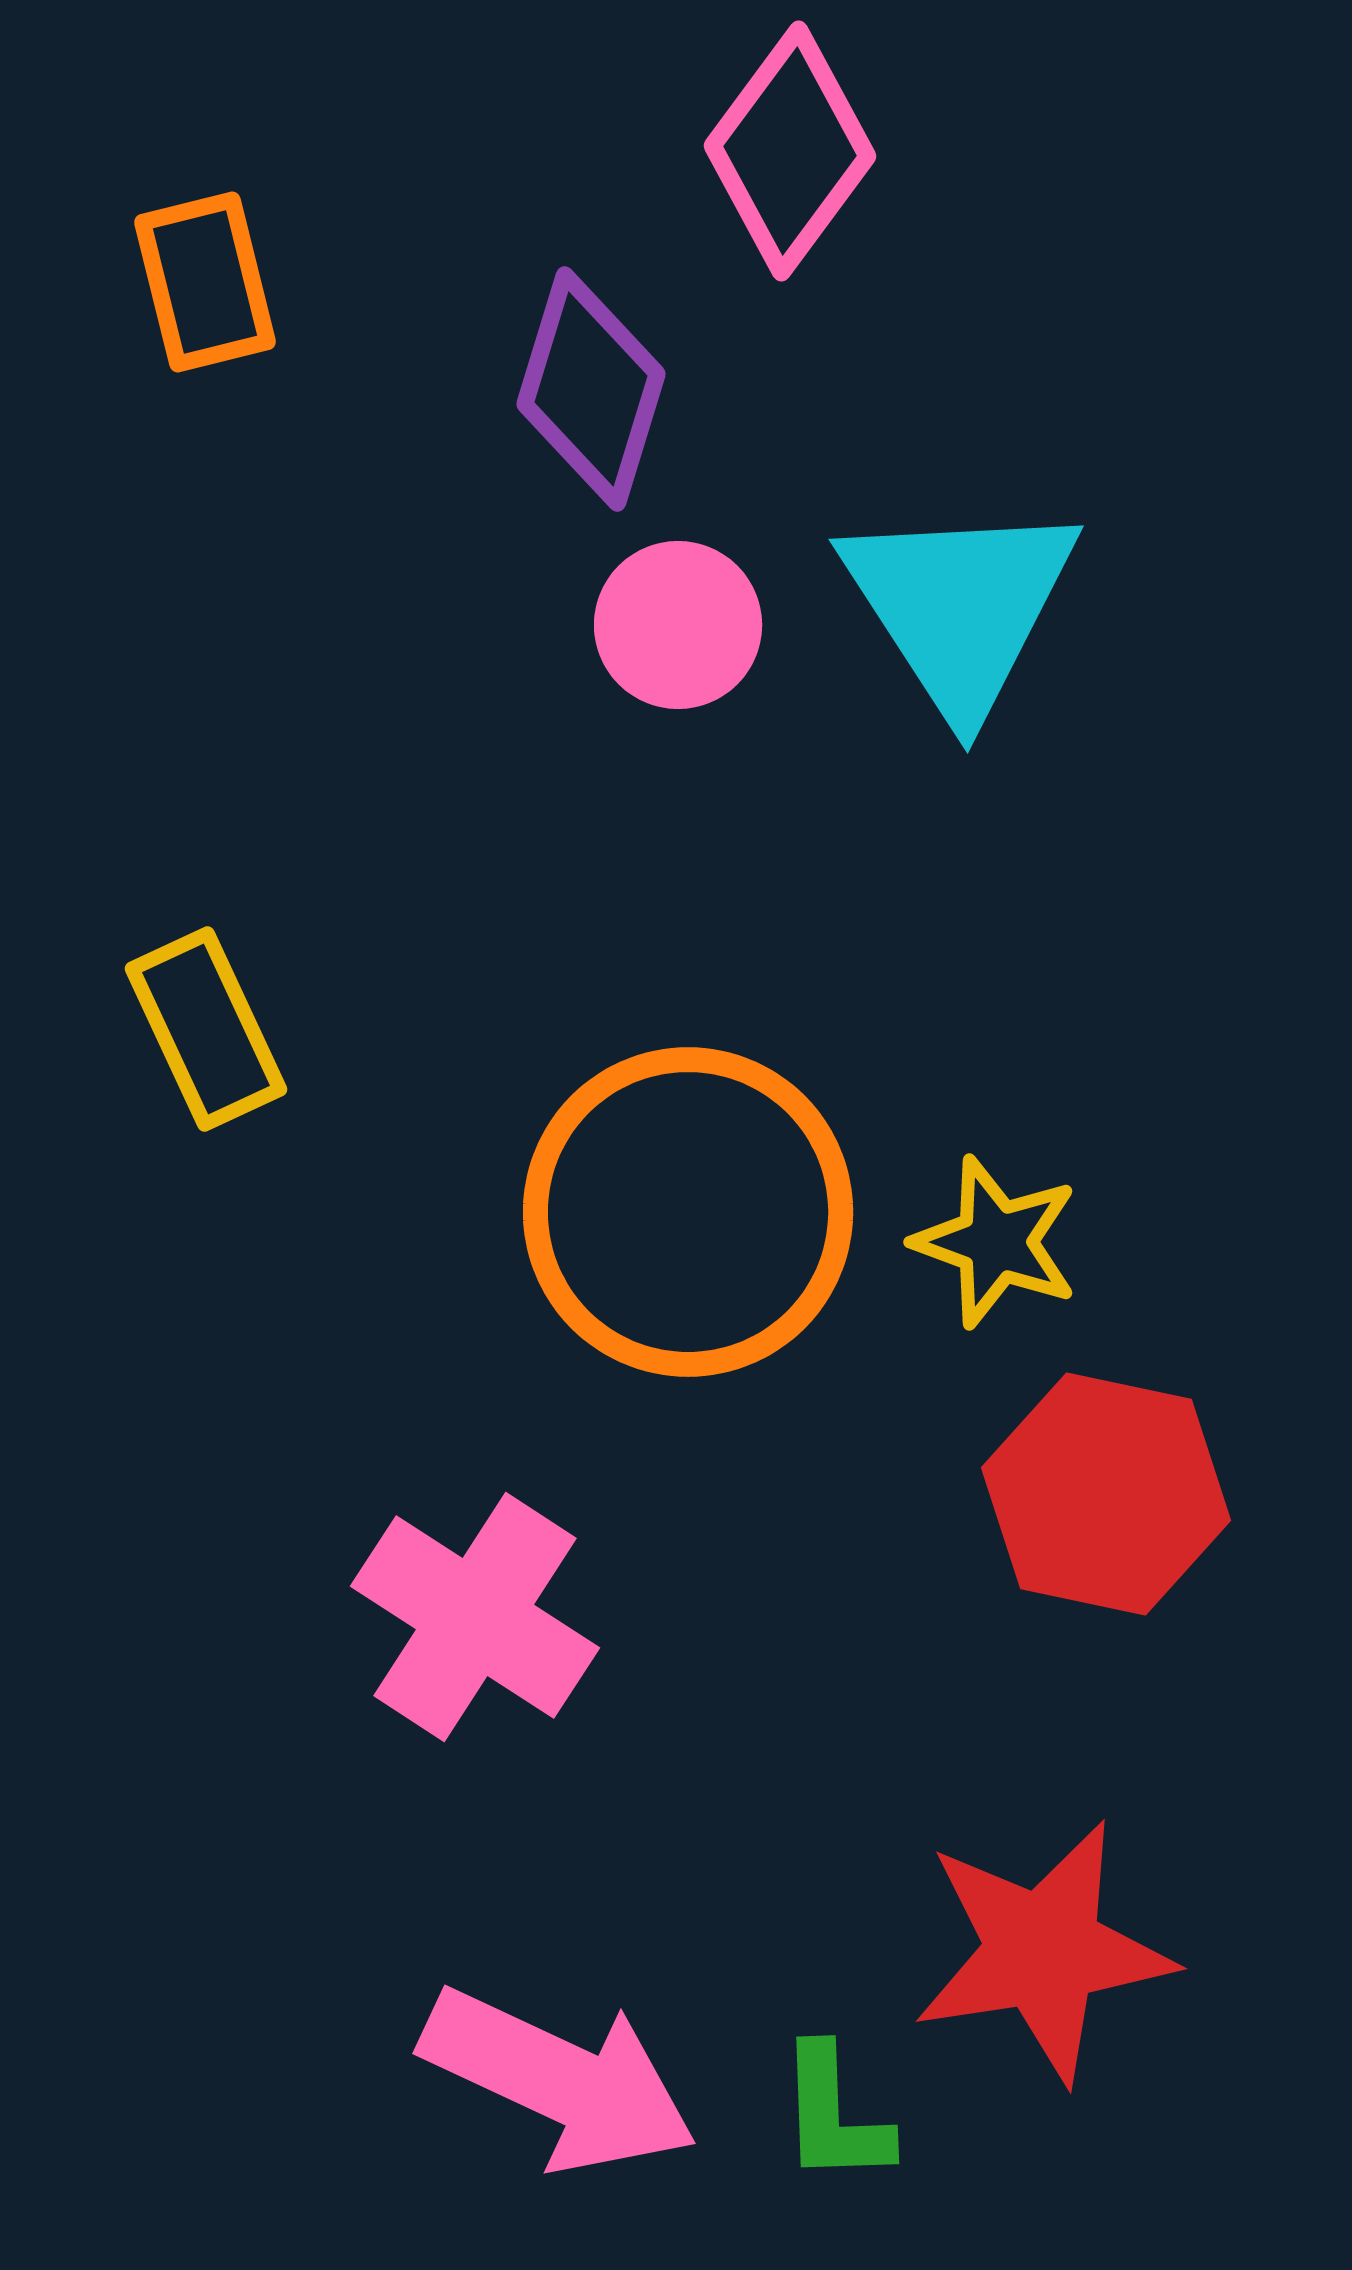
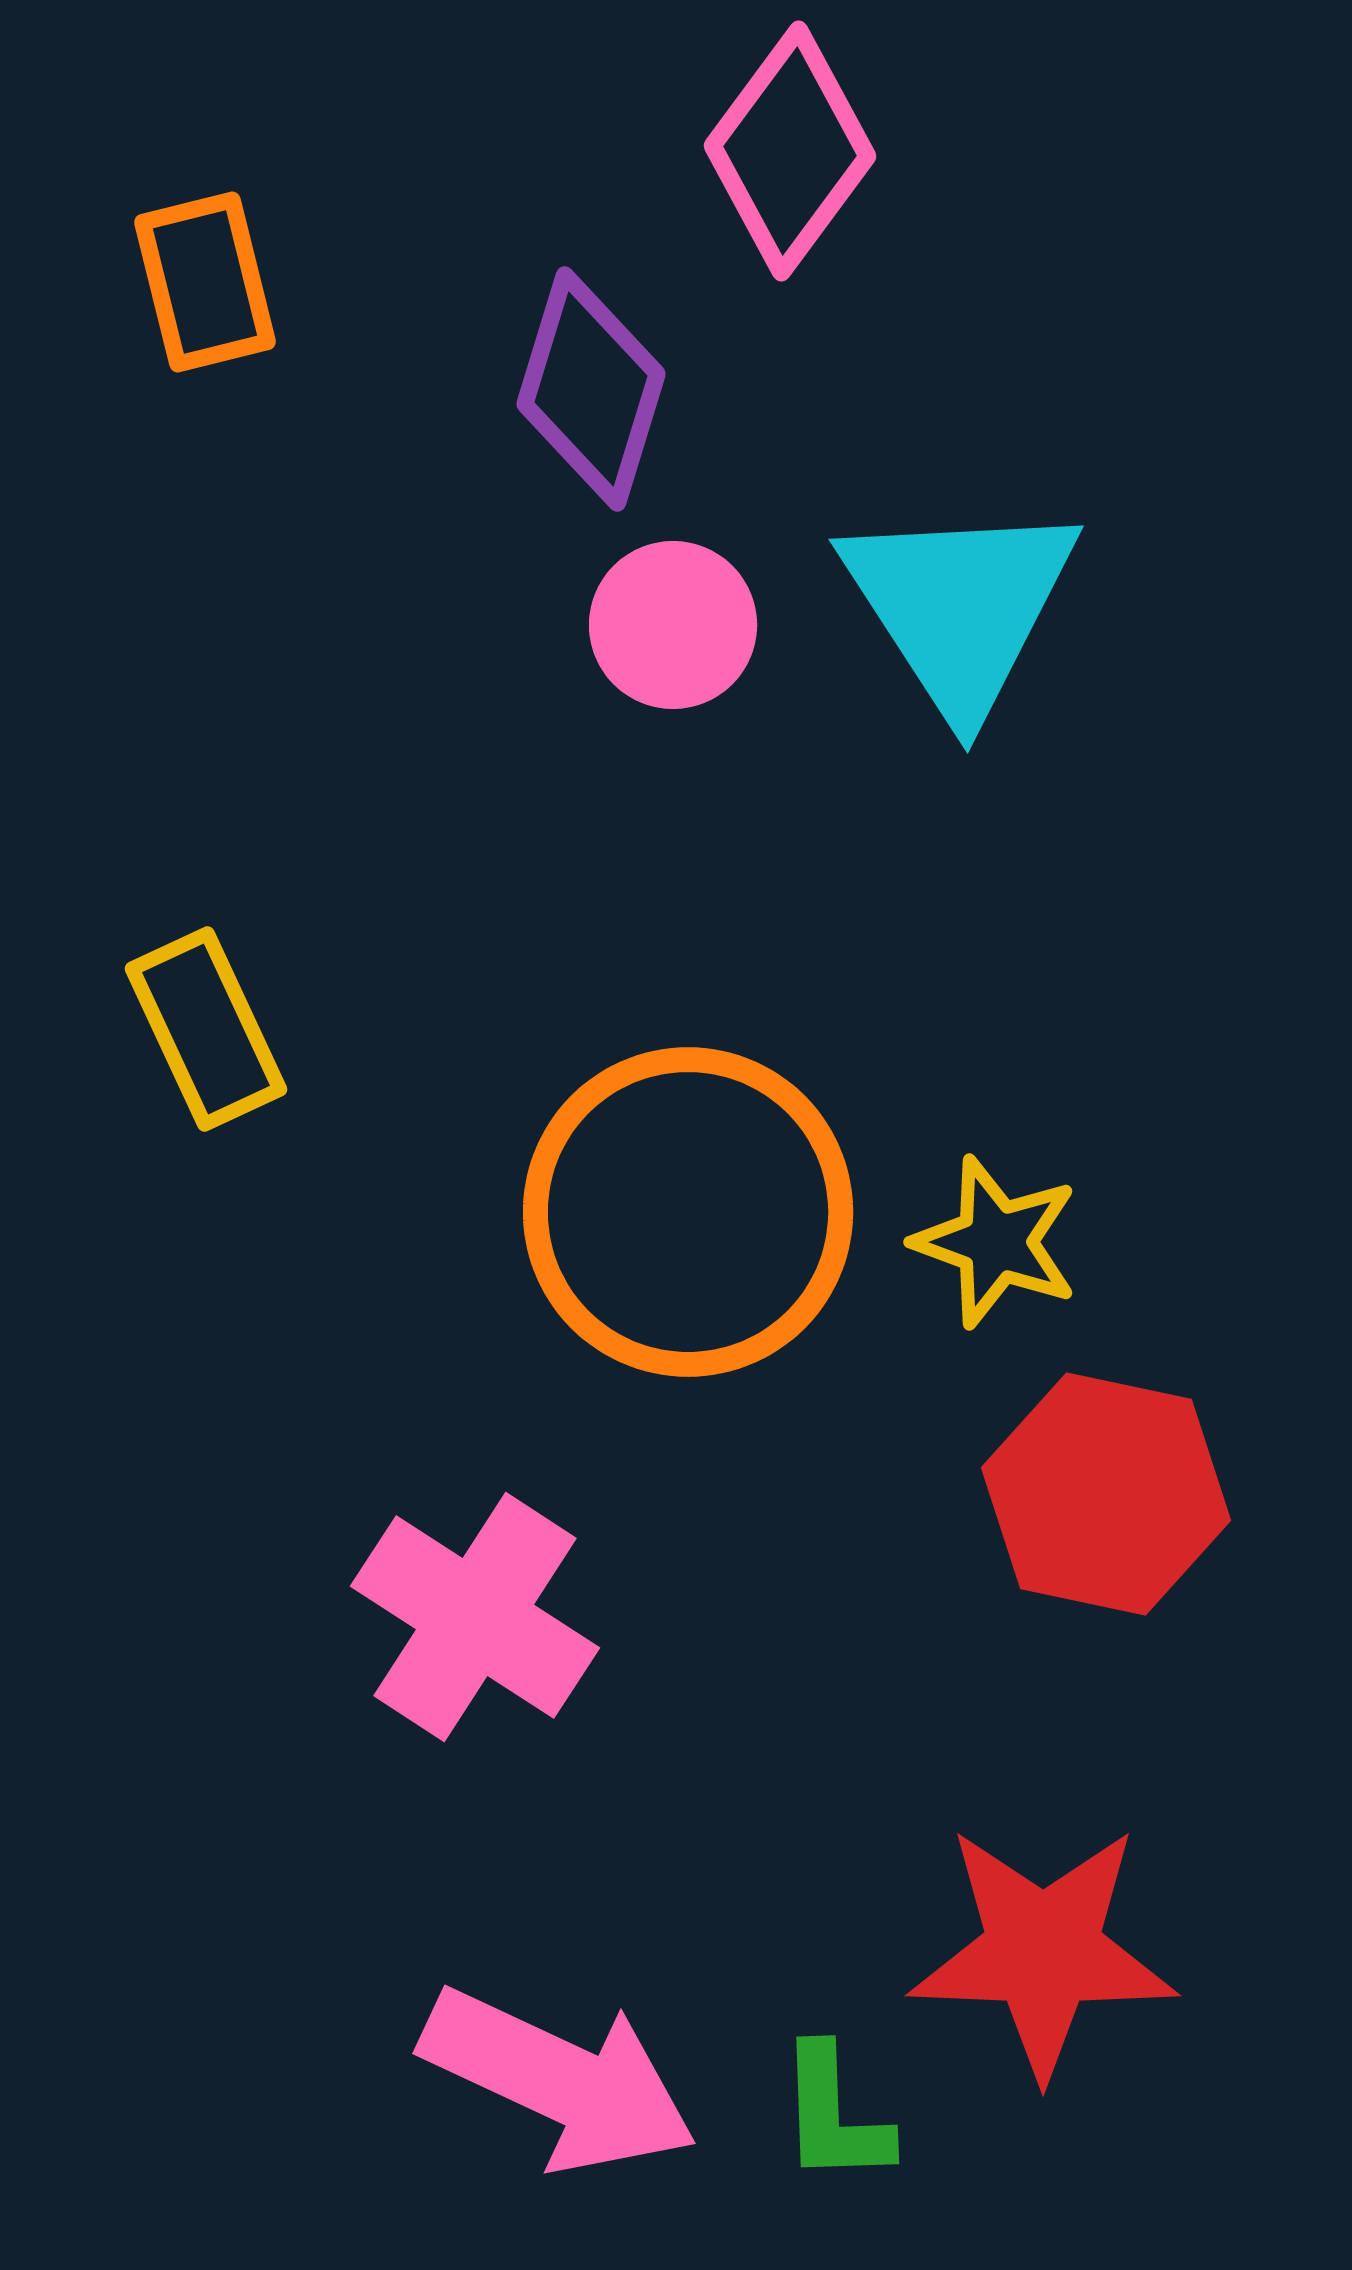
pink circle: moved 5 px left
red star: rotated 11 degrees clockwise
